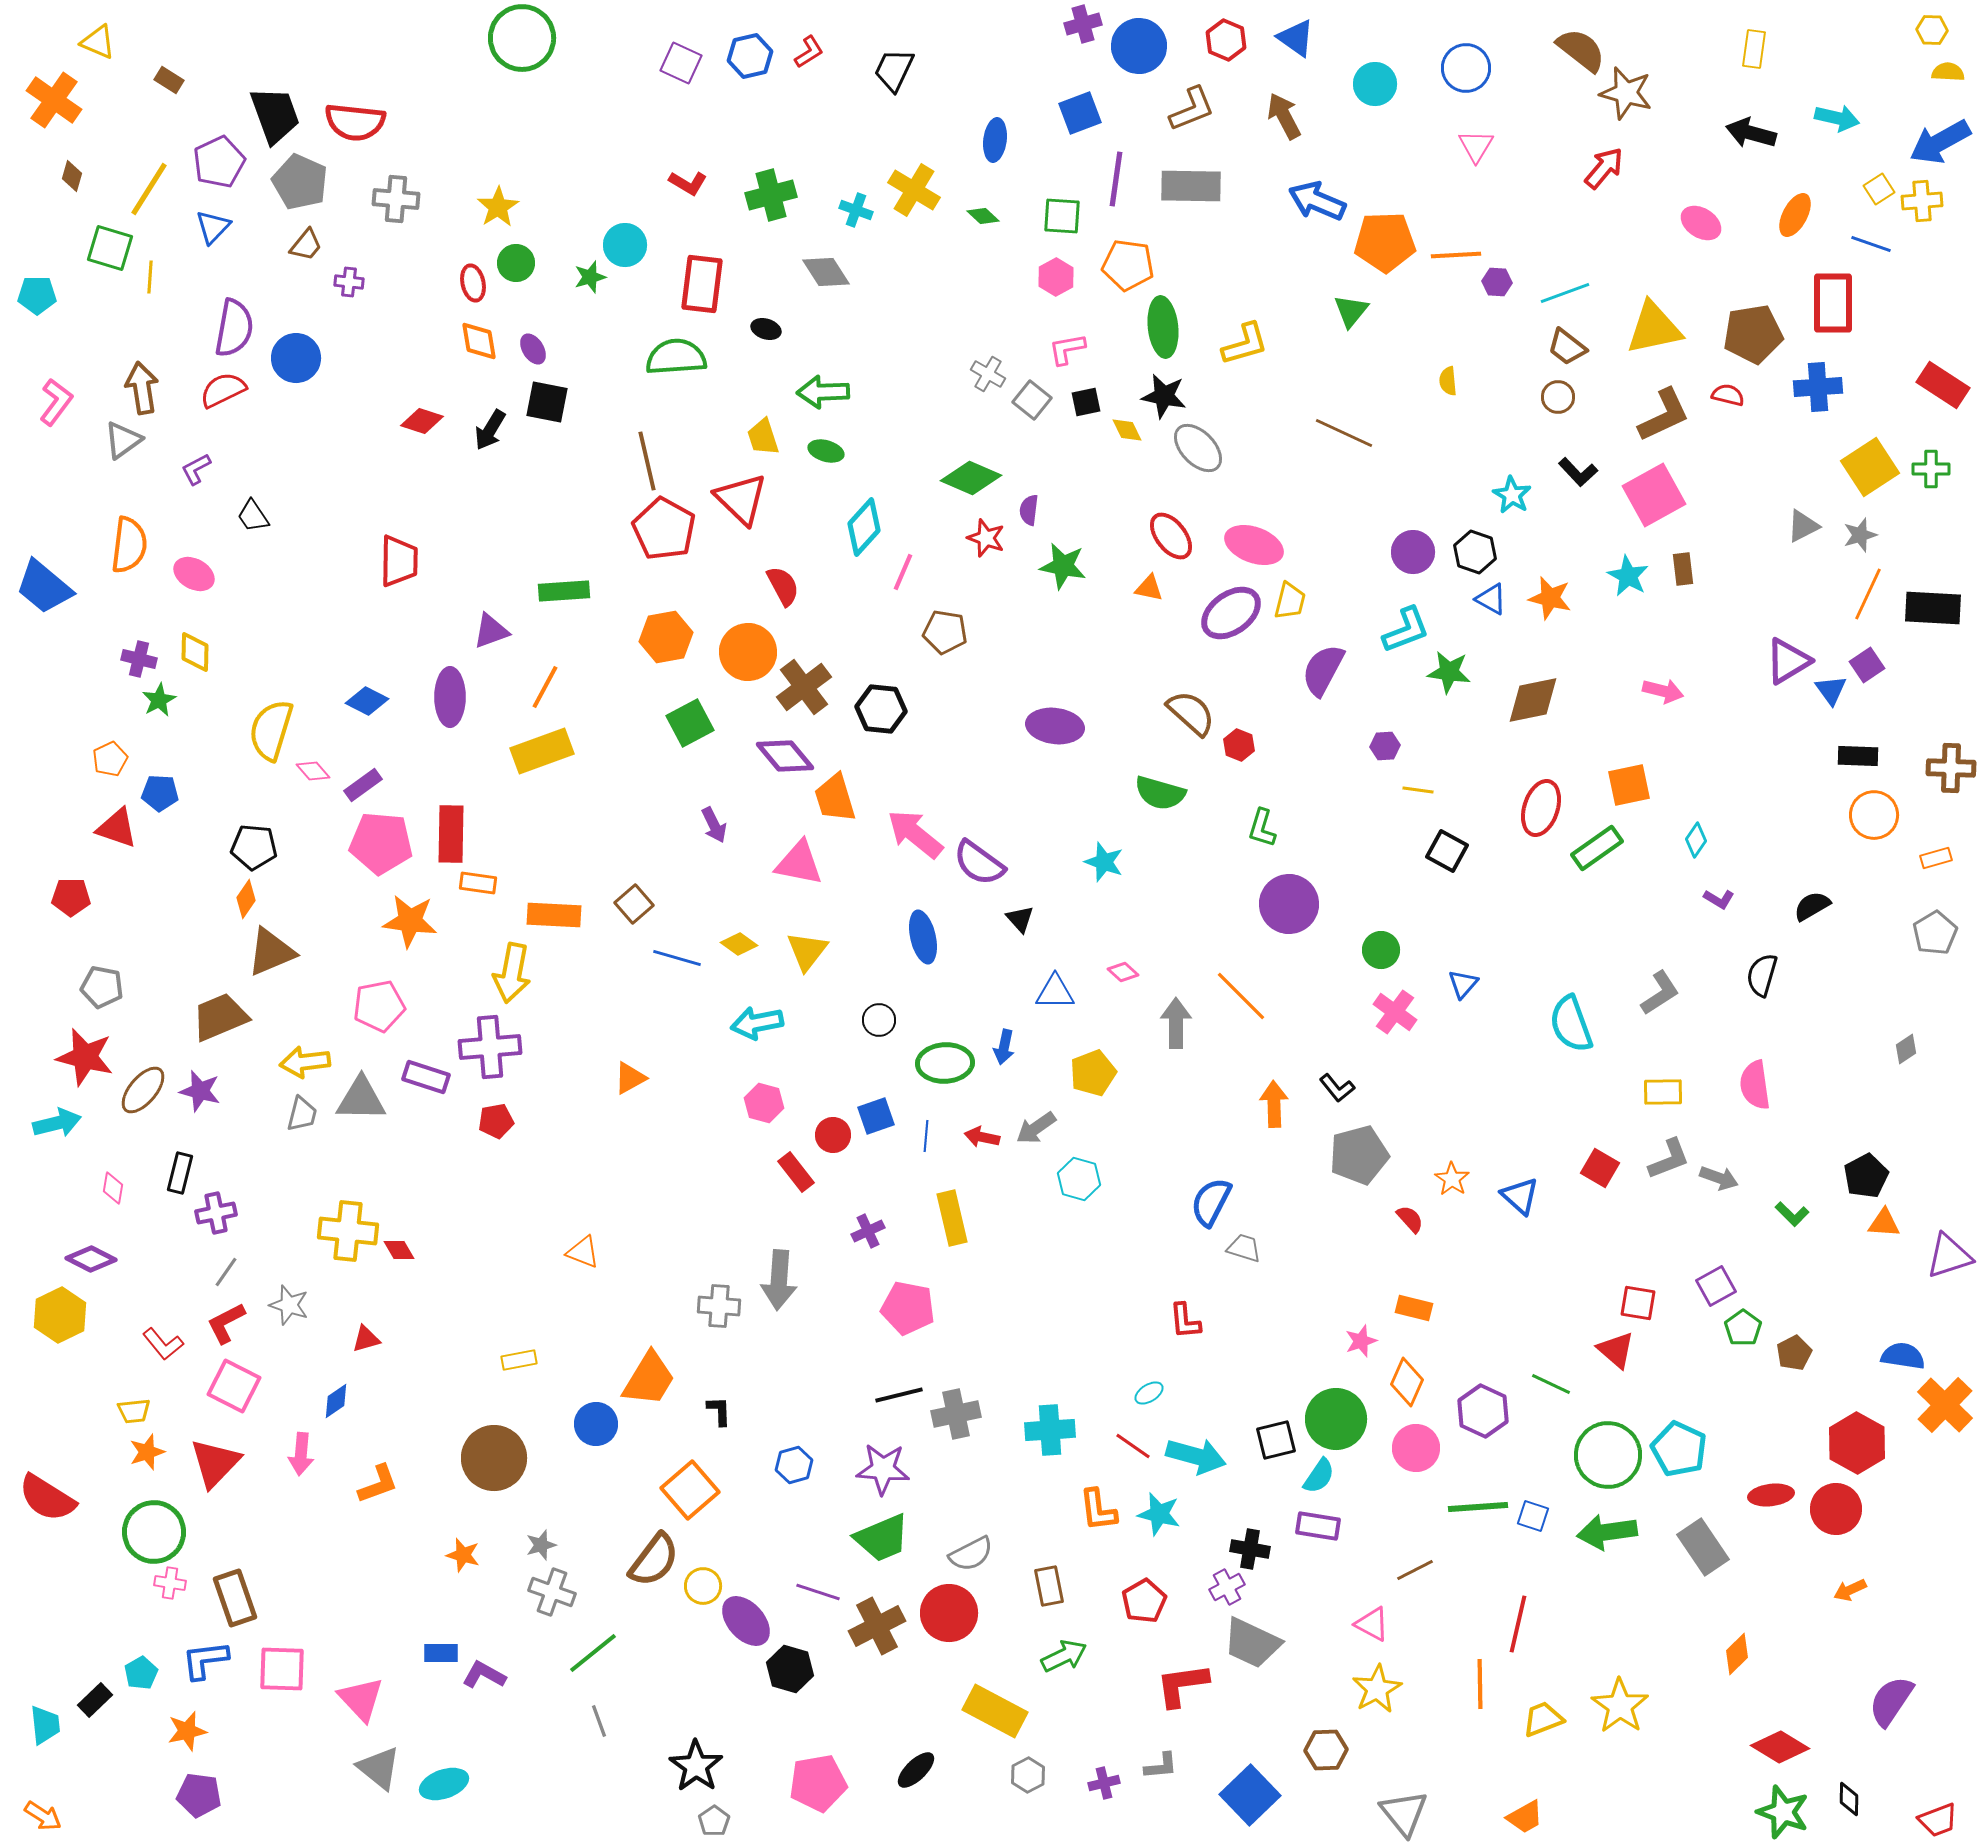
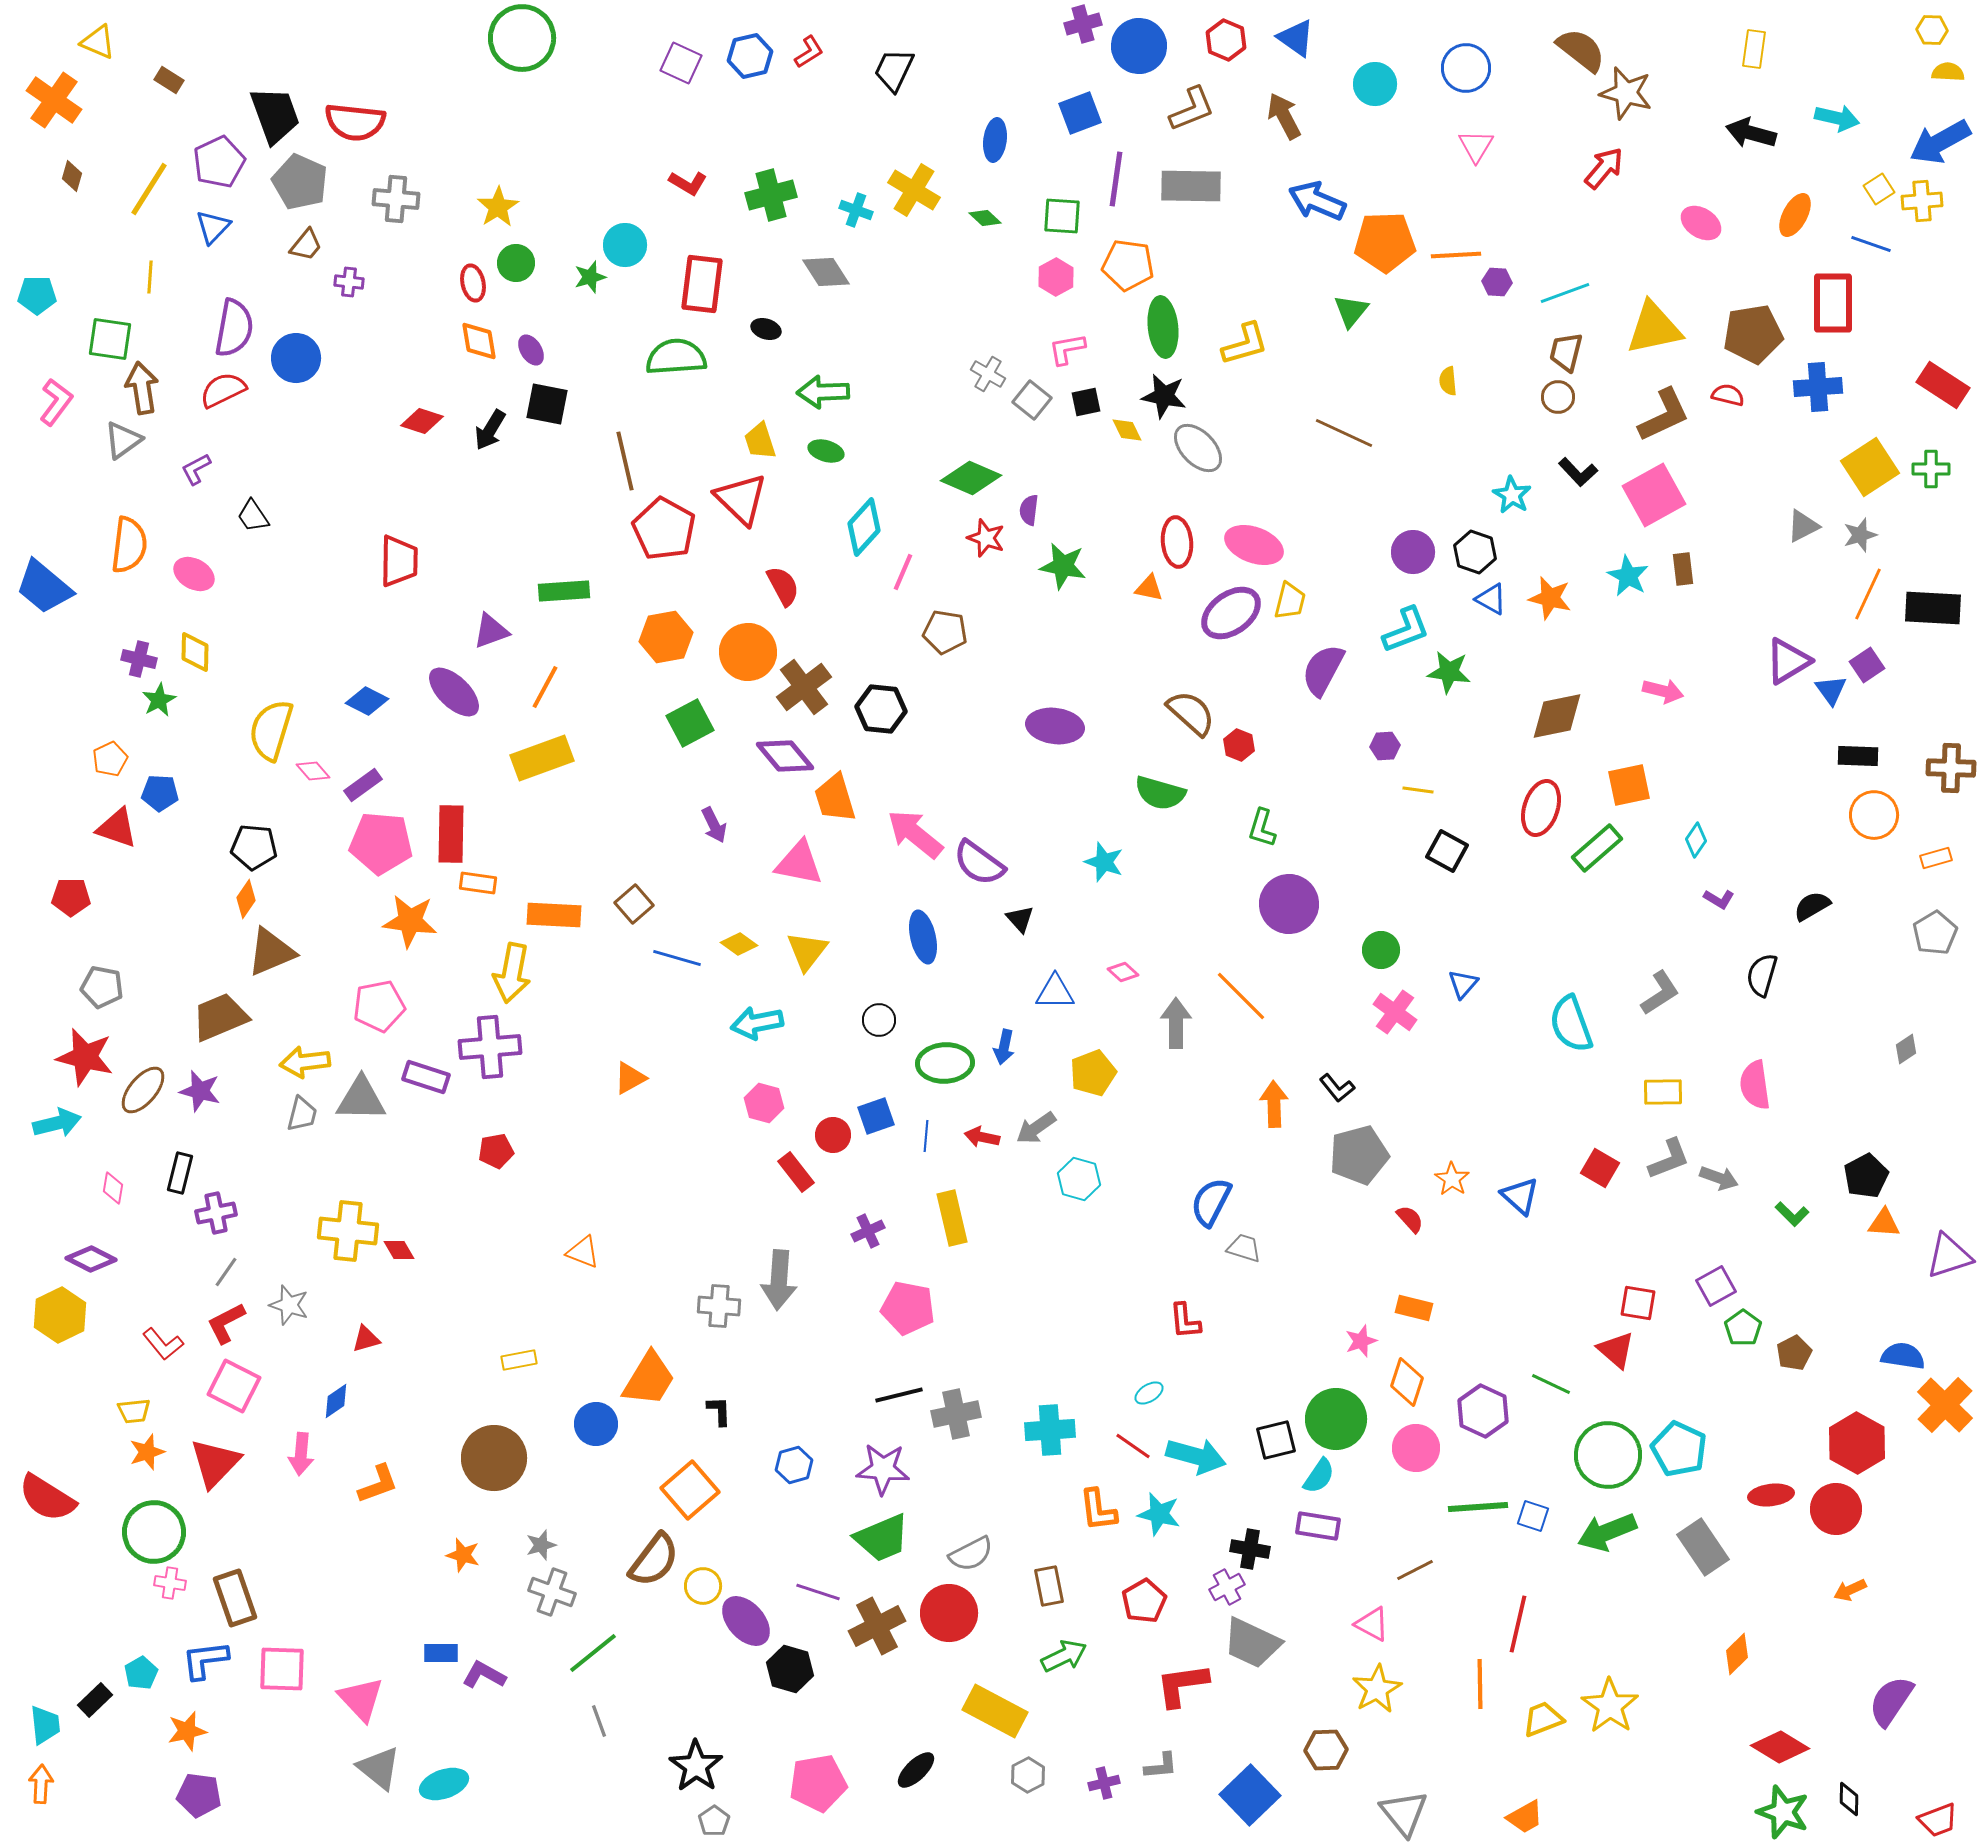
green diamond at (983, 216): moved 2 px right, 2 px down
green square at (110, 248): moved 91 px down; rotated 9 degrees counterclockwise
brown trapezoid at (1567, 347): moved 1 px left, 5 px down; rotated 66 degrees clockwise
purple ellipse at (533, 349): moved 2 px left, 1 px down
black square at (547, 402): moved 2 px down
yellow trapezoid at (763, 437): moved 3 px left, 4 px down
brown line at (647, 461): moved 22 px left
red ellipse at (1171, 536): moved 6 px right, 6 px down; rotated 33 degrees clockwise
purple ellipse at (450, 697): moved 4 px right, 5 px up; rotated 46 degrees counterclockwise
brown diamond at (1533, 700): moved 24 px right, 16 px down
yellow rectangle at (542, 751): moved 7 px down
green rectangle at (1597, 848): rotated 6 degrees counterclockwise
red pentagon at (496, 1121): moved 30 px down
orange diamond at (1407, 1382): rotated 6 degrees counterclockwise
green arrow at (1607, 1532): rotated 14 degrees counterclockwise
yellow star at (1620, 1706): moved 10 px left
orange arrow at (43, 1816): moved 2 px left, 32 px up; rotated 120 degrees counterclockwise
